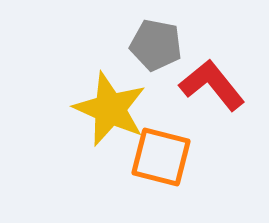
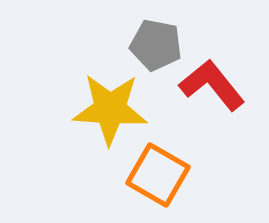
yellow star: rotated 20 degrees counterclockwise
orange square: moved 3 px left, 18 px down; rotated 16 degrees clockwise
